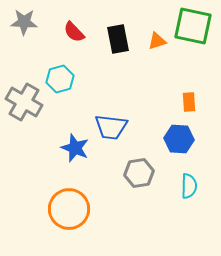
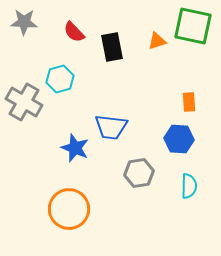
black rectangle: moved 6 px left, 8 px down
